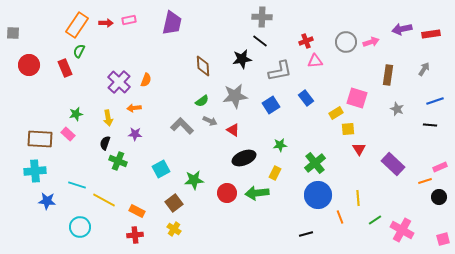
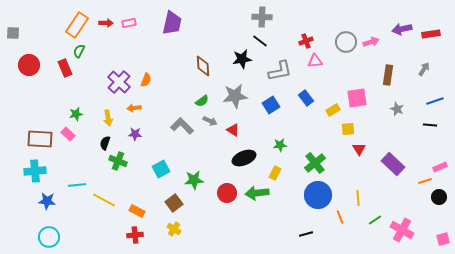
pink rectangle at (129, 20): moved 3 px down
pink square at (357, 98): rotated 25 degrees counterclockwise
yellow rectangle at (336, 113): moved 3 px left, 3 px up
cyan line at (77, 185): rotated 24 degrees counterclockwise
cyan circle at (80, 227): moved 31 px left, 10 px down
